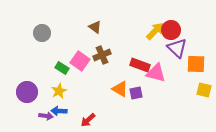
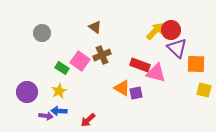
orange triangle: moved 2 px right, 1 px up
